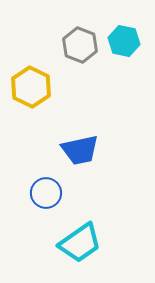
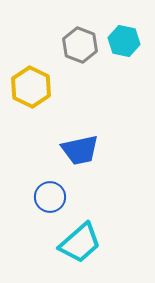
blue circle: moved 4 px right, 4 px down
cyan trapezoid: rotated 6 degrees counterclockwise
